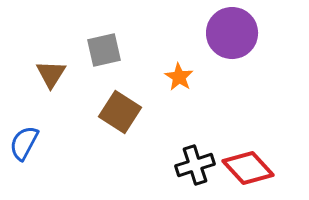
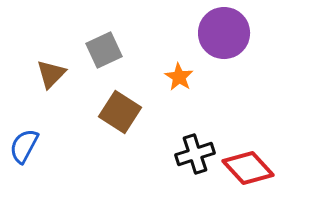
purple circle: moved 8 px left
gray square: rotated 12 degrees counterclockwise
brown triangle: rotated 12 degrees clockwise
blue semicircle: moved 3 px down
black cross: moved 11 px up
